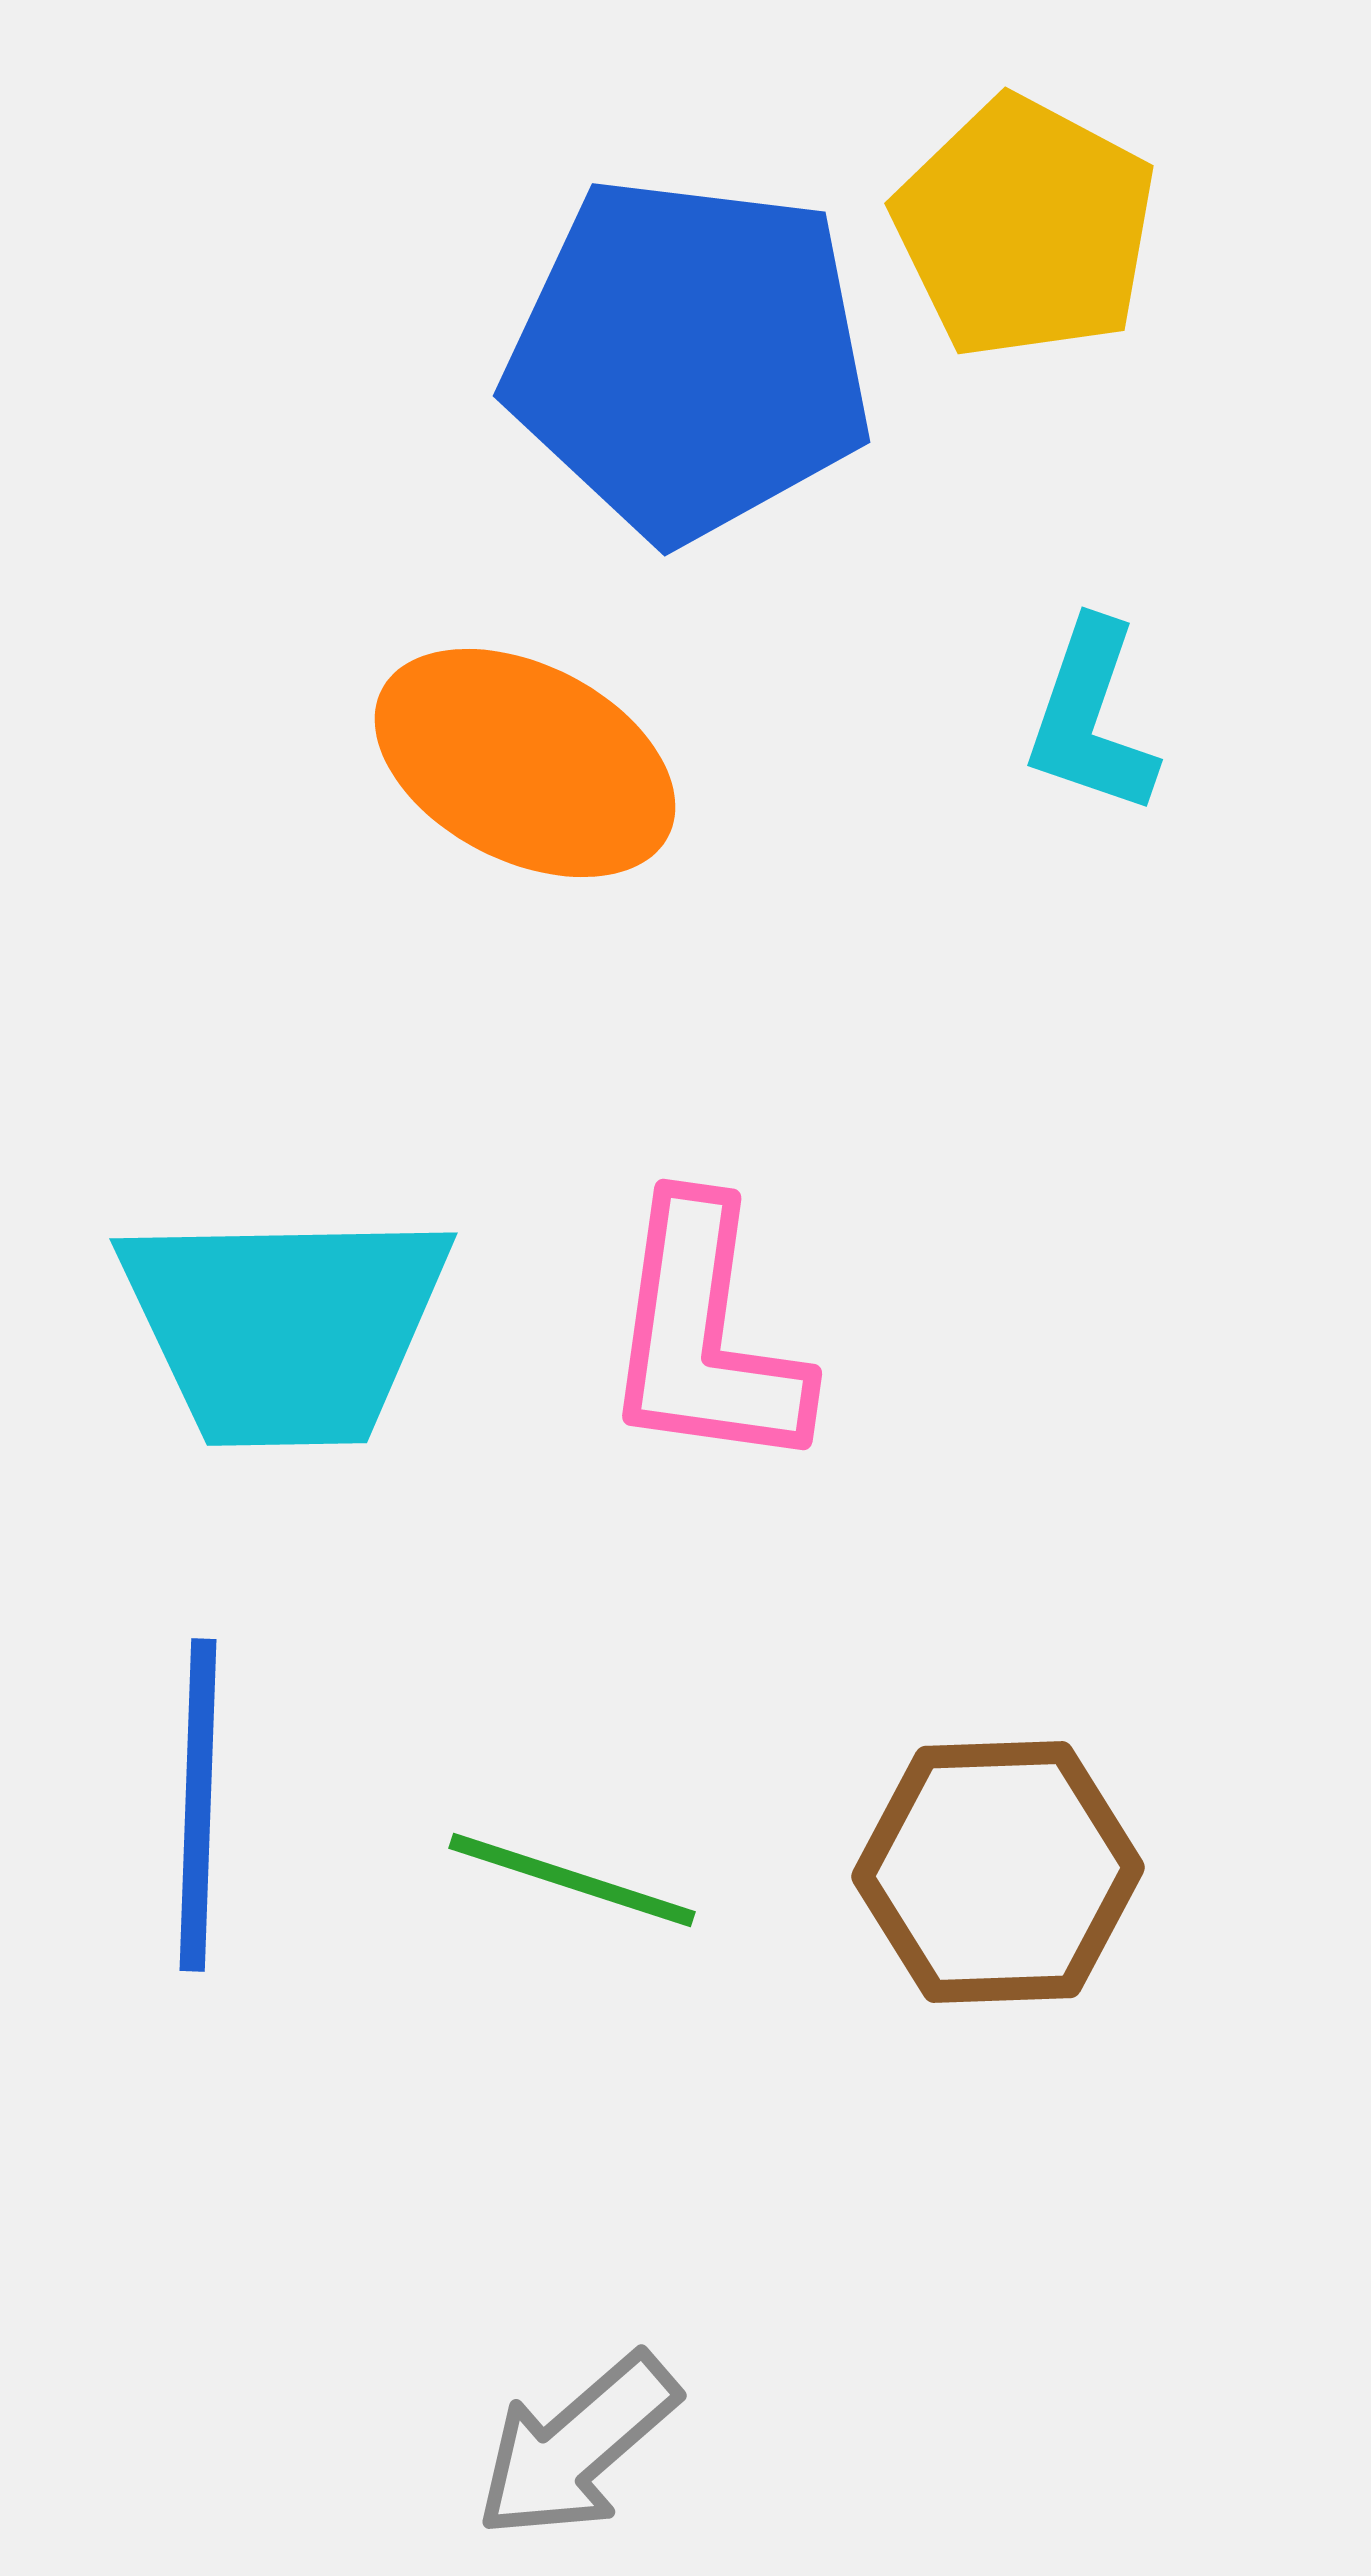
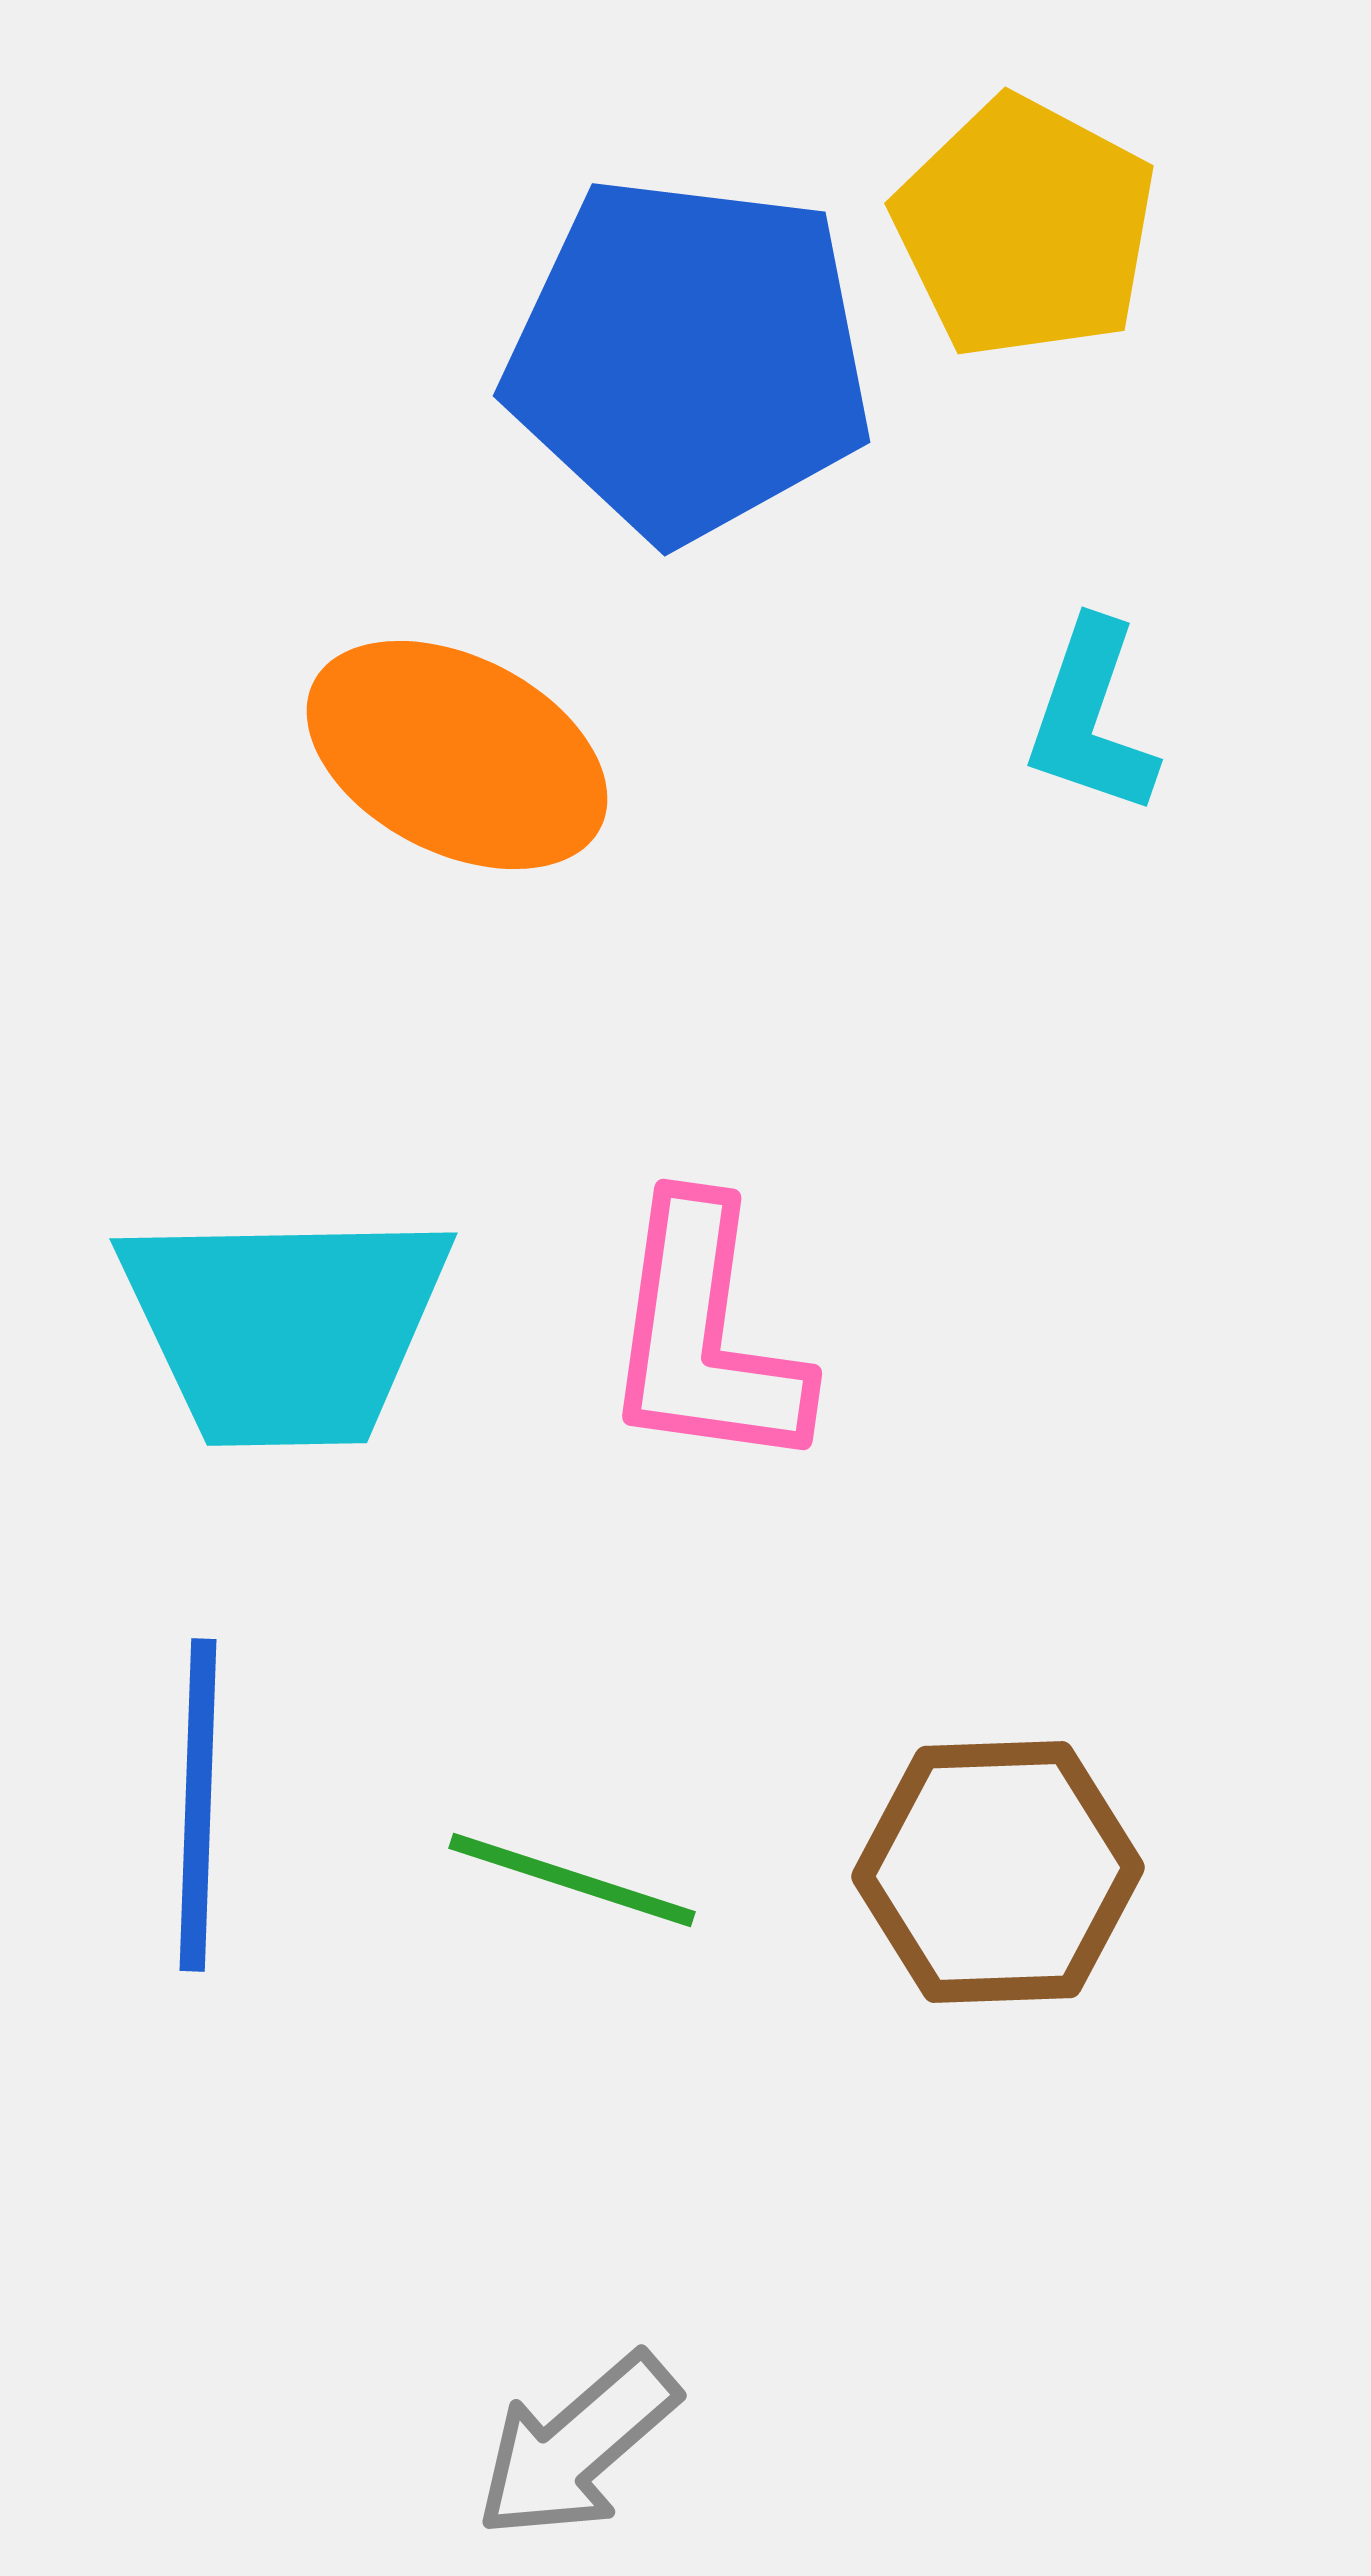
orange ellipse: moved 68 px left, 8 px up
